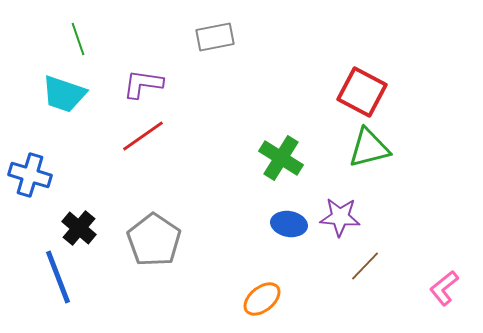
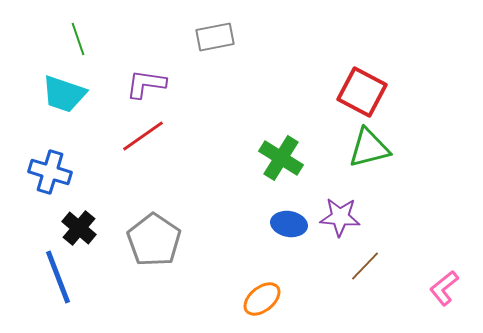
purple L-shape: moved 3 px right
blue cross: moved 20 px right, 3 px up
